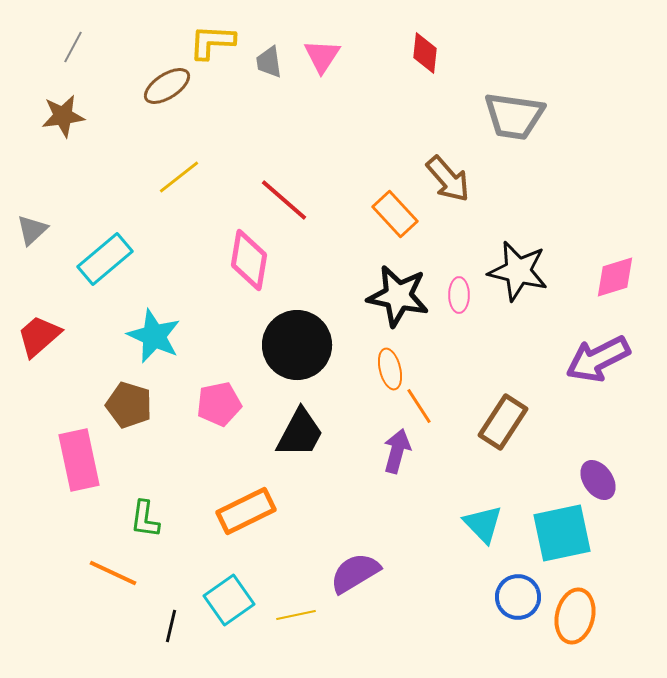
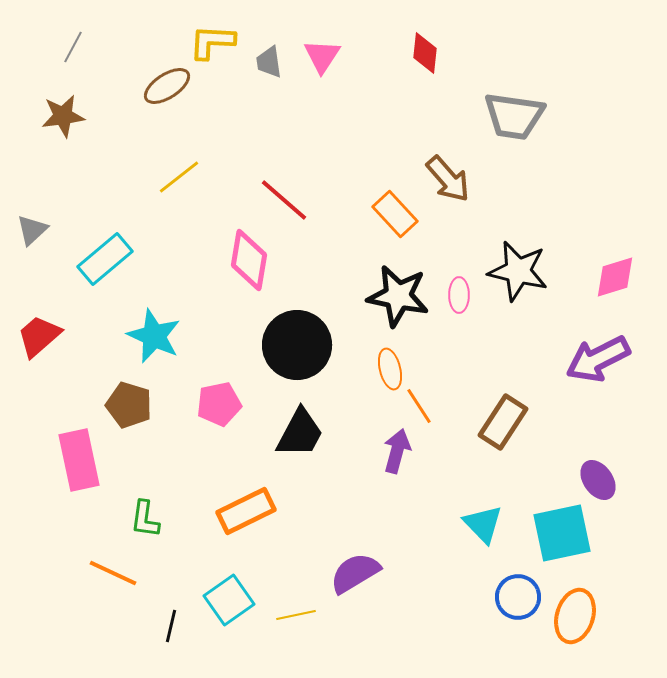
orange ellipse at (575, 616): rotated 4 degrees clockwise
